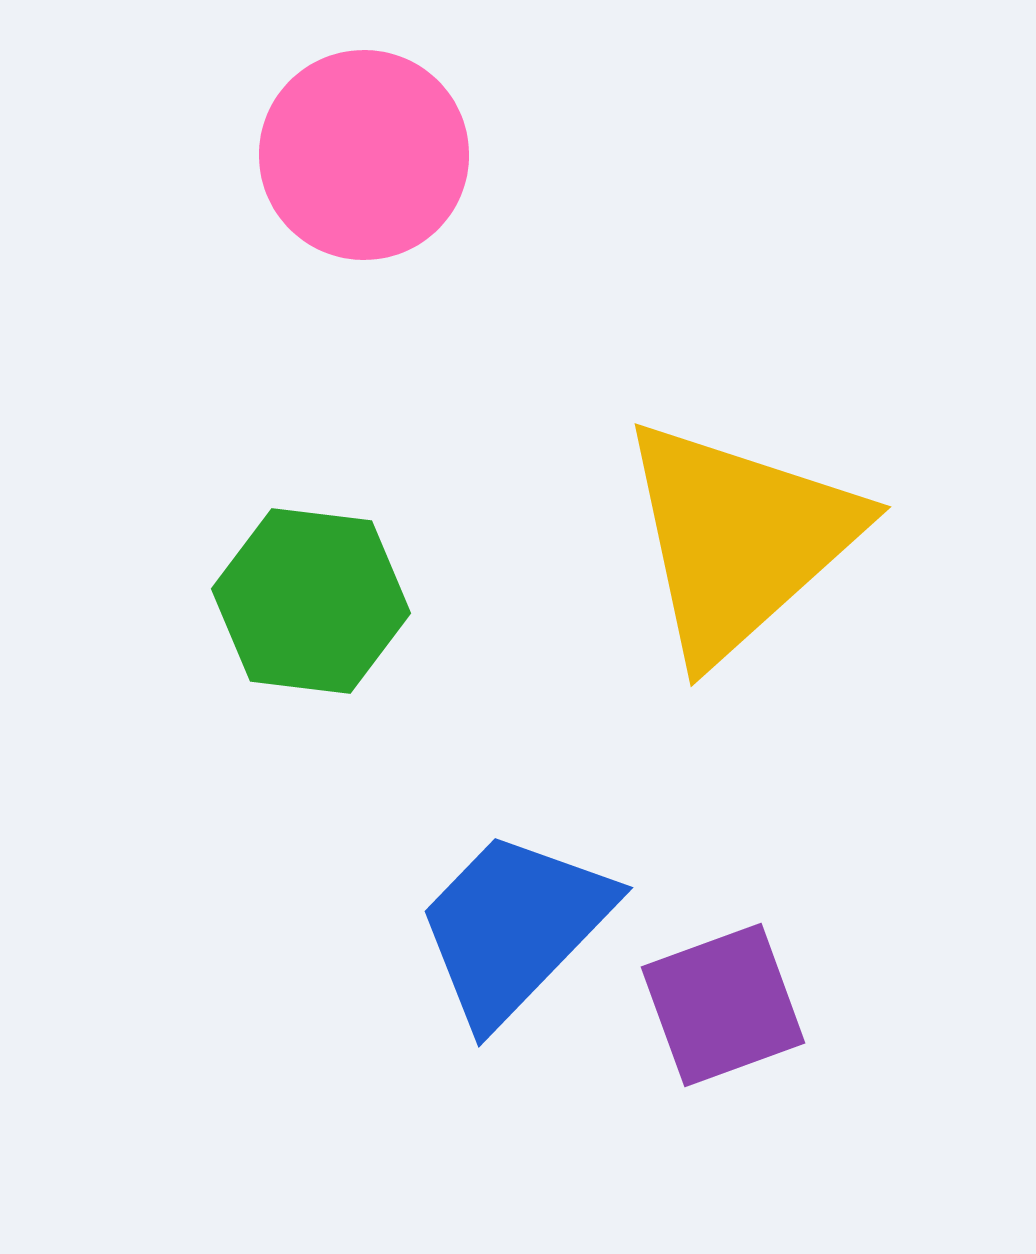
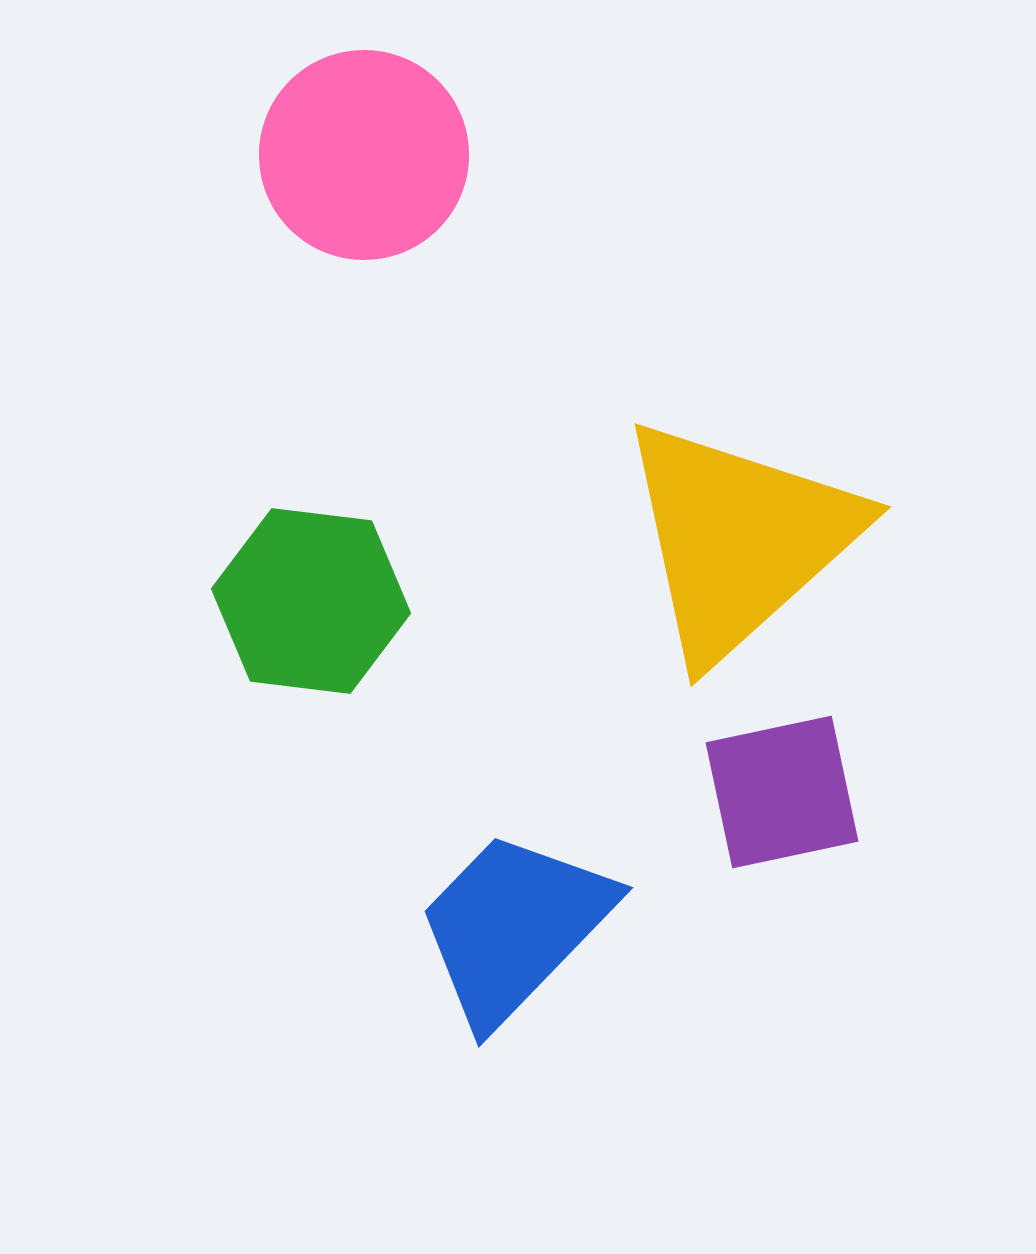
purple square: moved 59 px right, 213 px up; rotated 8 degrees clockwise
